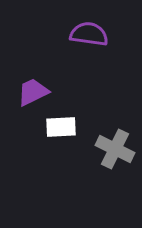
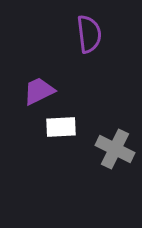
purple semicircle: rotated 75 degrees clockwise
purple trapezoid: moved 6 px right, 1 px up
